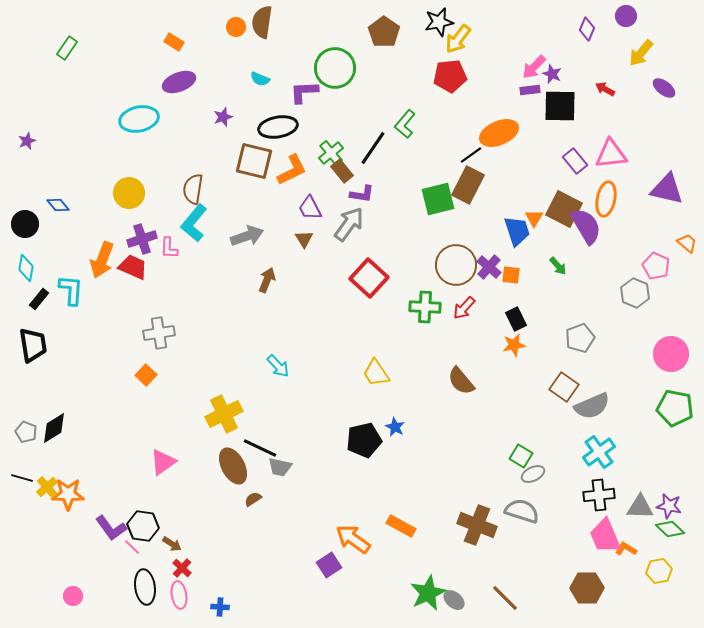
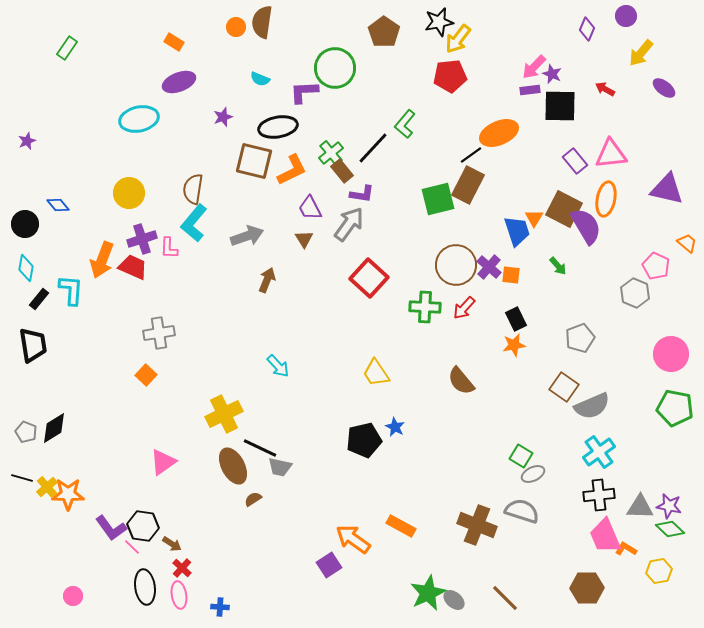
black line at (373, 148): rotated 9 degrees clockwise
